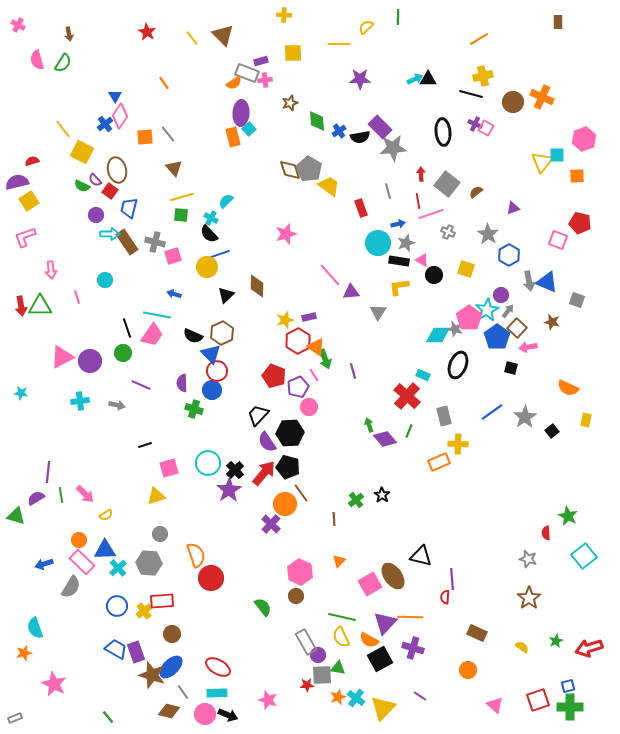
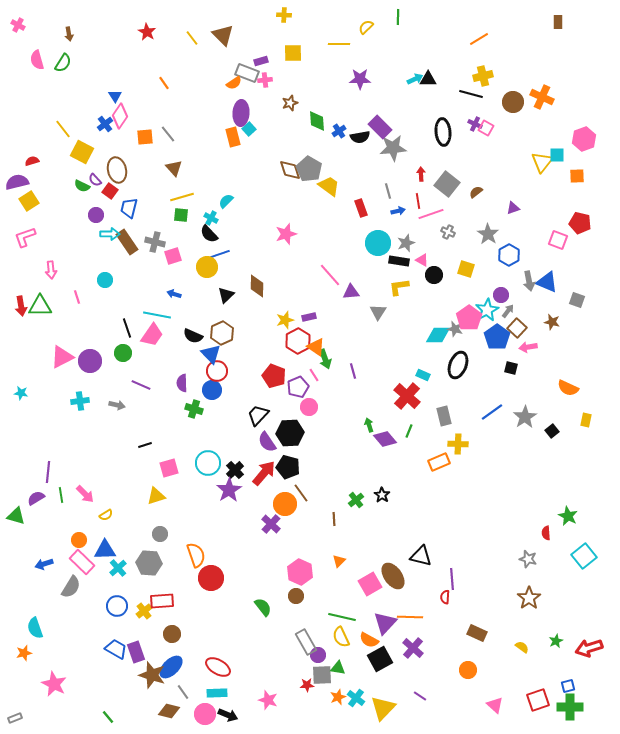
blue arrow at (398, 224): moved 13 px up
purple cross at (413, 648): rotated 25 degrees clockwise
